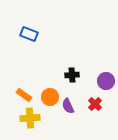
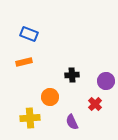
orange rectangle: moved 33 px up; rotated 49 degrees counterclockwise
purple semicircle: moved 4 px right, 16 px down
